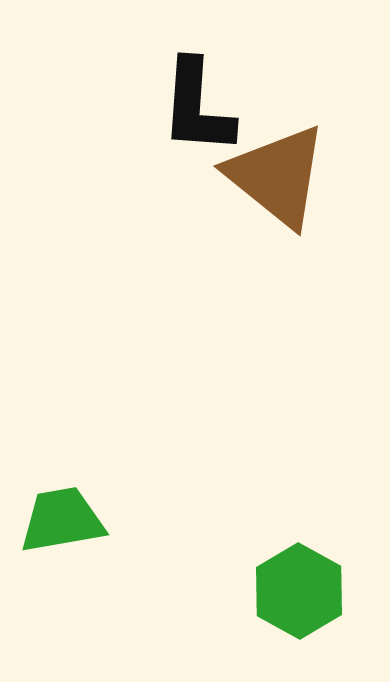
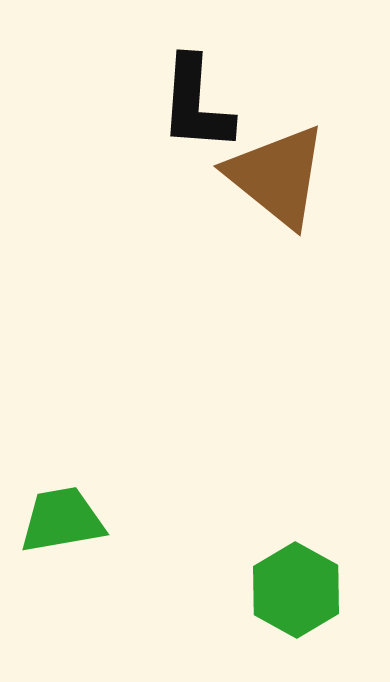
black L-shape: moved 1 px left, 3 px up
green hexagon: moved 3 px left, 1 px up
